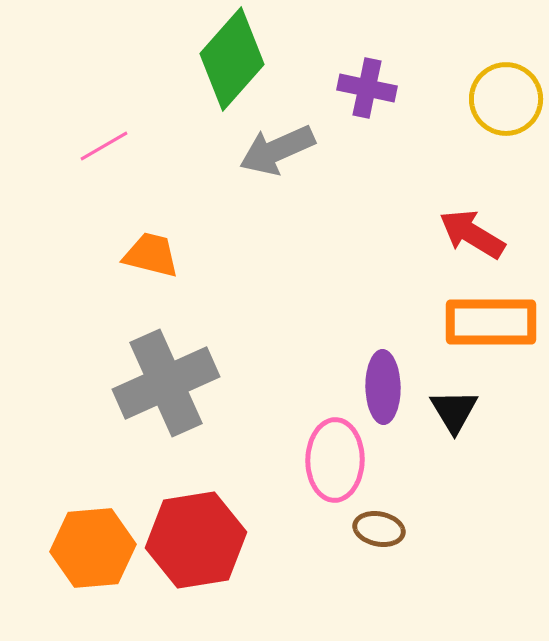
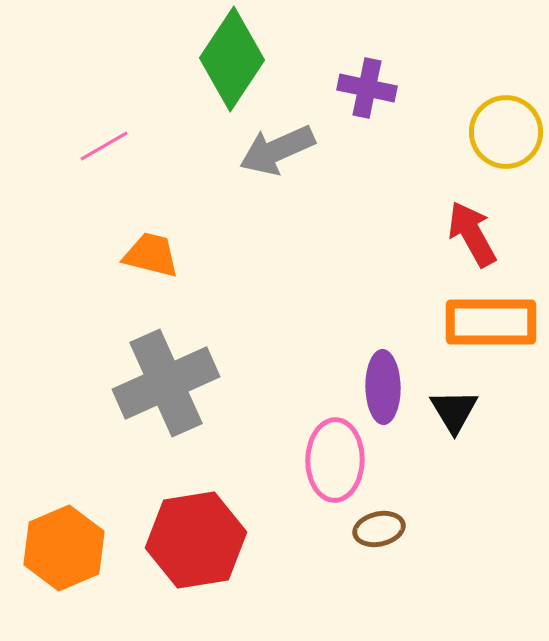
green diamond: rotated 8 degrees counterclockwise
yellow circle: moved 33 px down
red arrow: rotated 30 degrees clockwise
brown ellipse: rotated 24 degrees counterclockwise
orange hexagon: moved 29 px left; rotated 18 degrees counterclockwise
